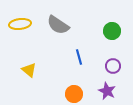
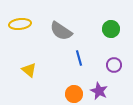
gray semicircle: moved 3 px right, 6 px down
green circle: moved 1 px left, 2 px up
blue line: moved 1 px down
purple circle: moved 1 px right, 1 px up
purple star: moved 8 px left
